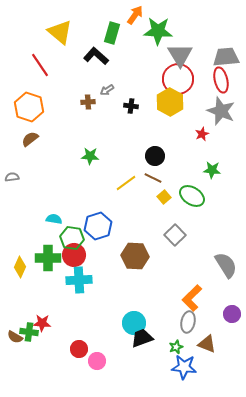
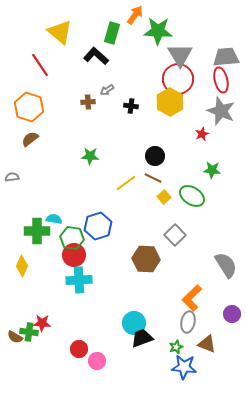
brown hexagon at (135, 256): moved 11 px right, 3 px down
green cross at (48, 258): moved 11 px left, 27 px up
yellow diamond at (20, 267): moved 2 px right, 1 px up
